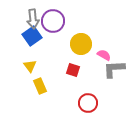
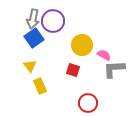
gray arrow: rotated 18 degrees clockwise
blue square: moved 2 px right, 2 px down
yellow circle: moved 1 px right, 1 px down
